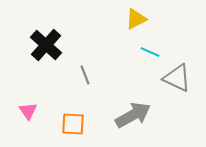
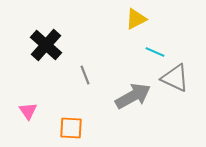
cyan line: moved 5 px right
gray triangle: moved 2 px left
gray arrow: moved 19 px up
orange square: moved 2 px left, 4 px down
